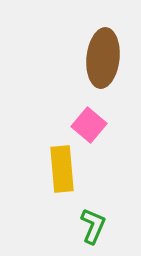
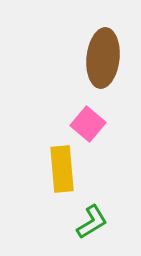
pink square: moved 1 px left, 1 px up
green L-shape: moved 1 px left, 4 px up; rotated 36 degrees clockwise
